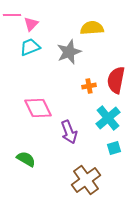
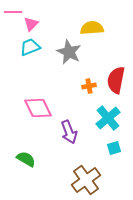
pink line: moved 1 px right, 3 px up
gray star: rotated 25 degrees counterclockwise
